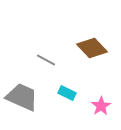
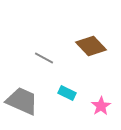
brown diamond: moved 1 px left, 2 px up
gray line: moved 2 px left, 2 px up
gray trapezoid: moved 4 px down
